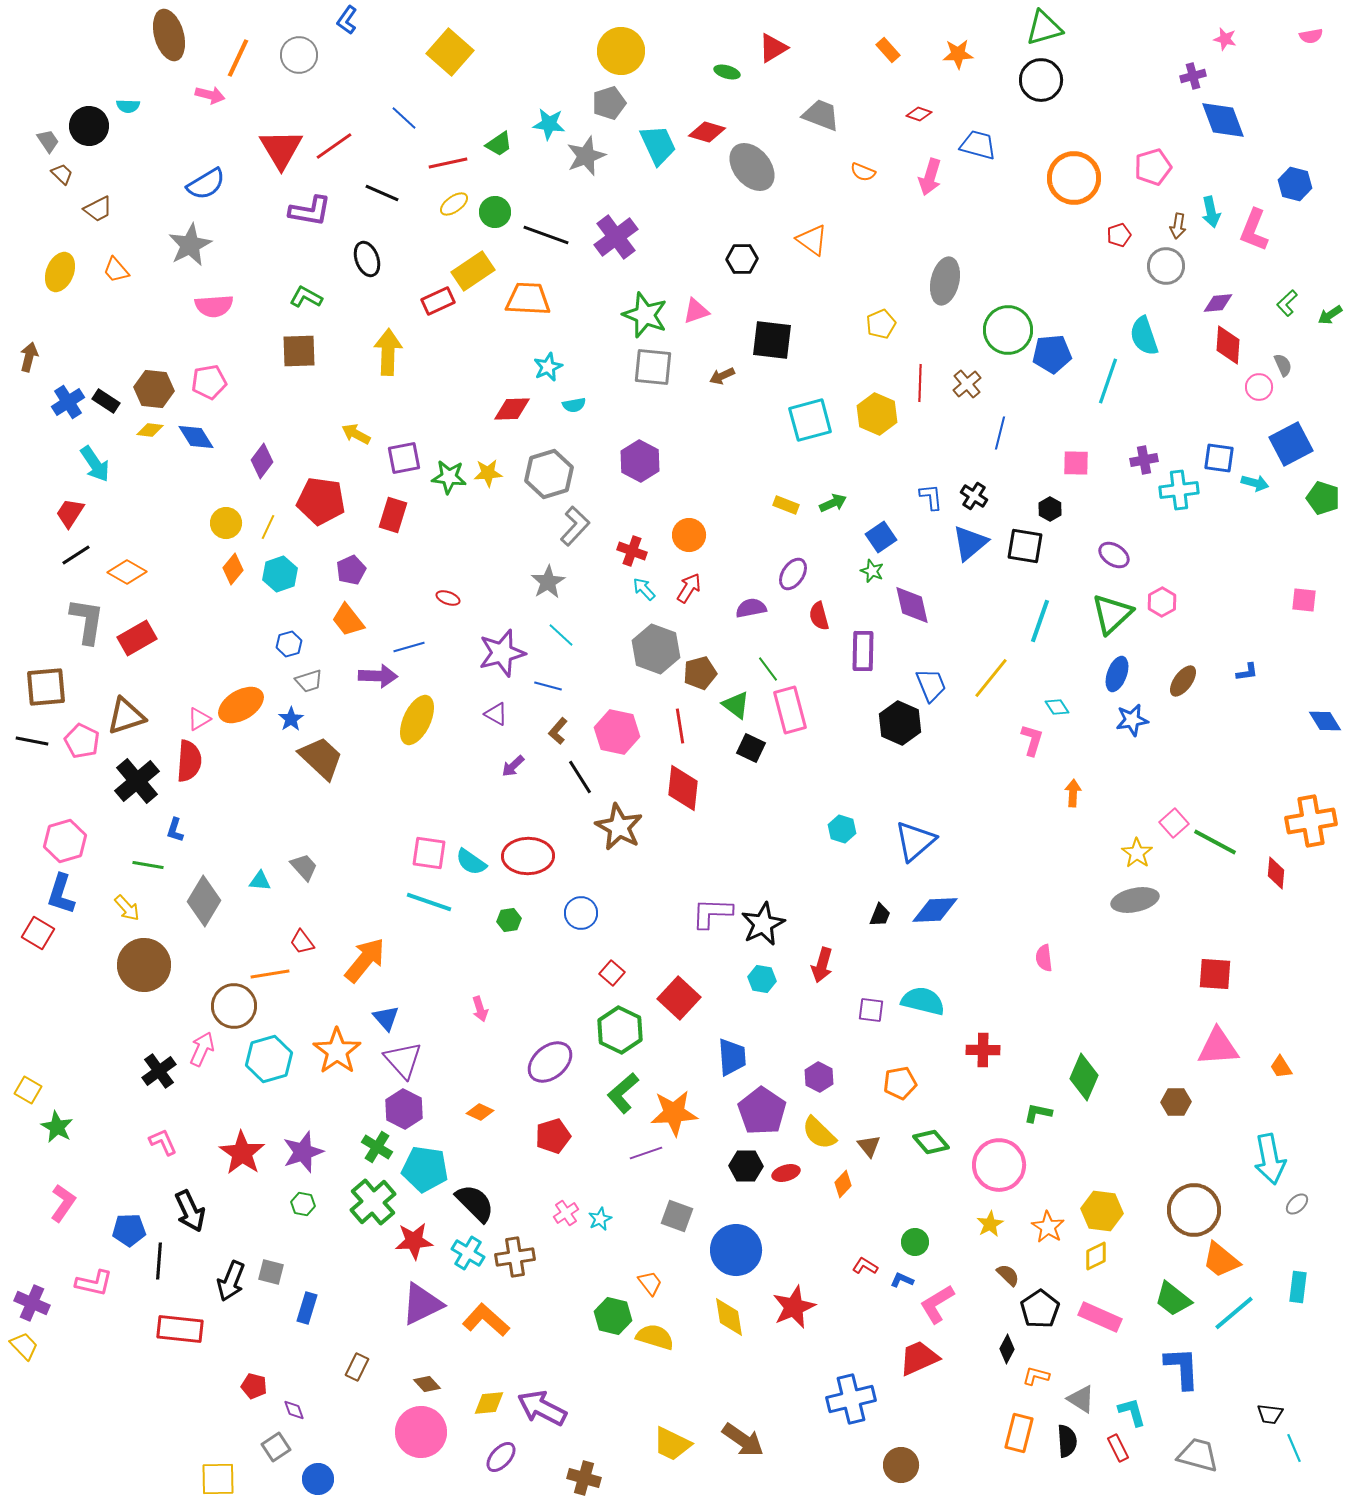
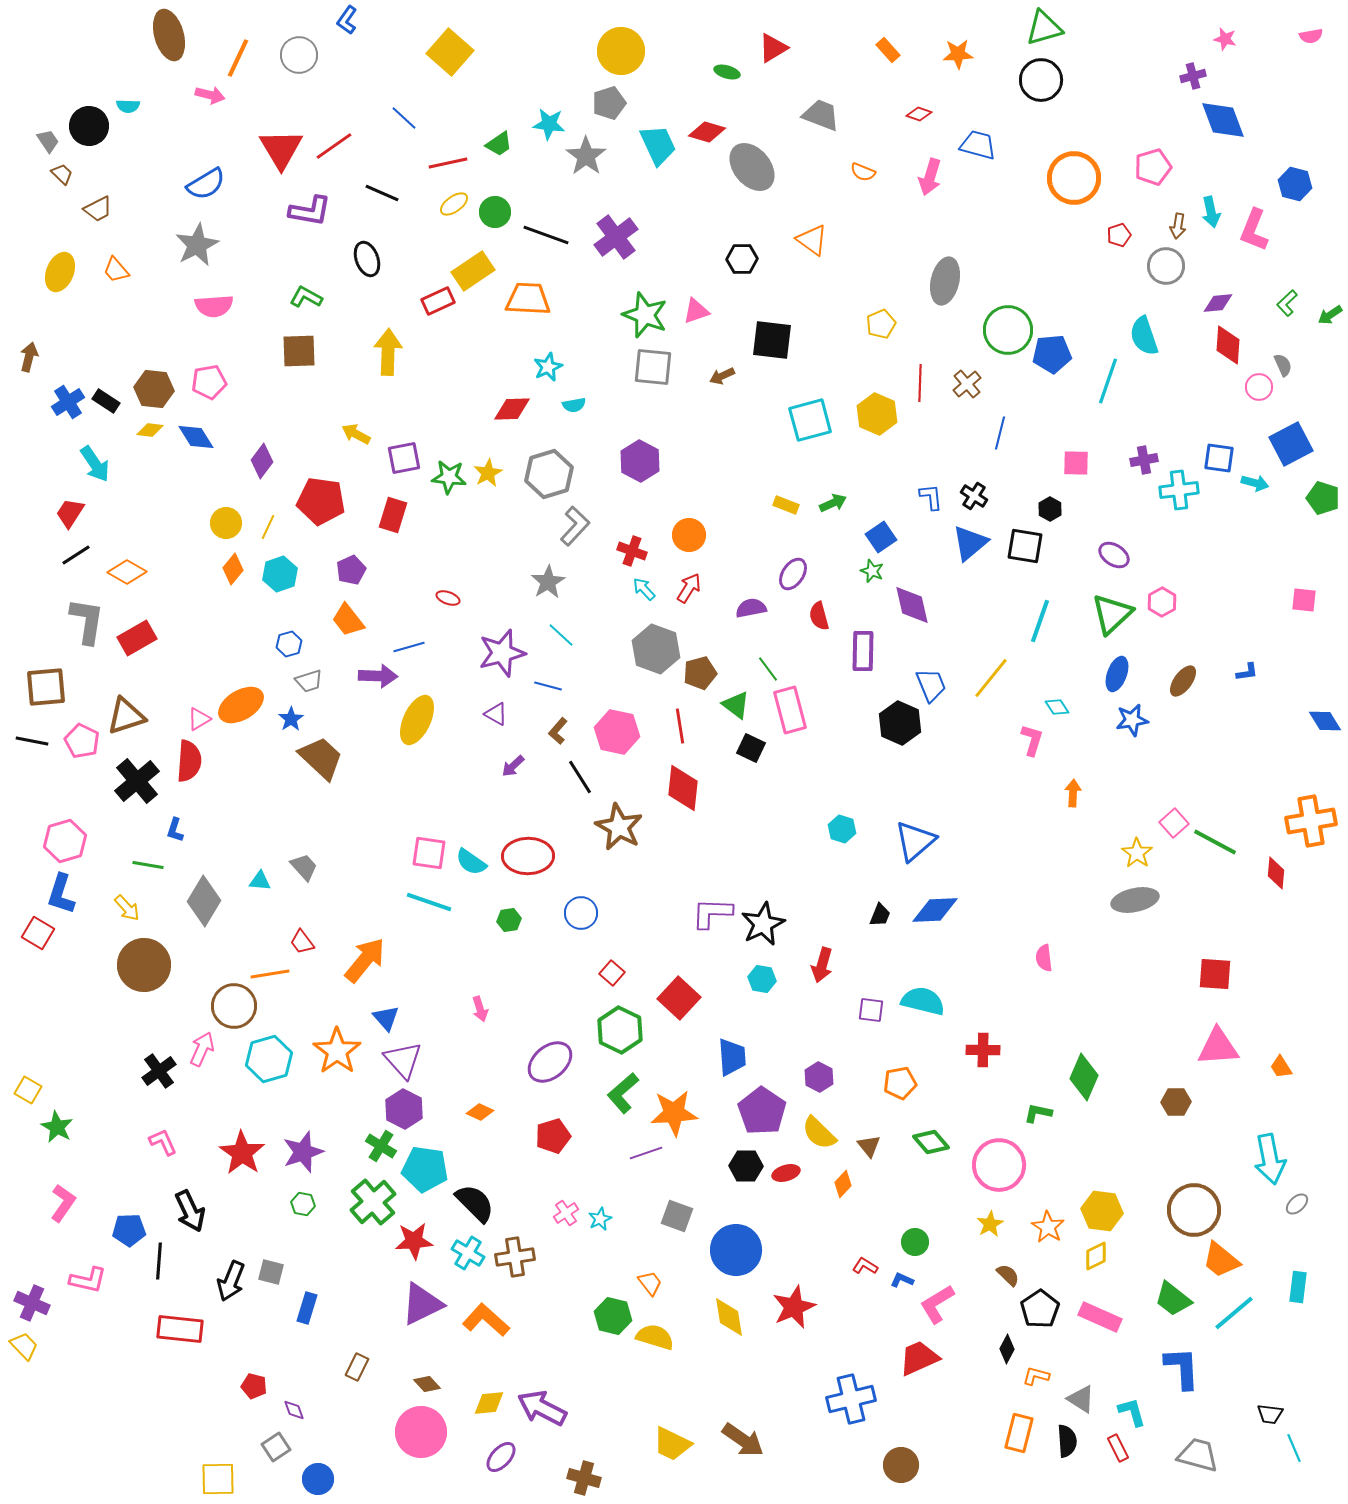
gray star at (586, 156): rotated 15 degrees counterclockwise
gray star at (190, 245): moved 7 px right
yellow star at (488, 473): rotated 24 degrees counterclockwise
green cross at (377, 1147): moved 4 px right, 1 px up
pink L-shape at (94, 1283): moved 6 px left, 3 px up
